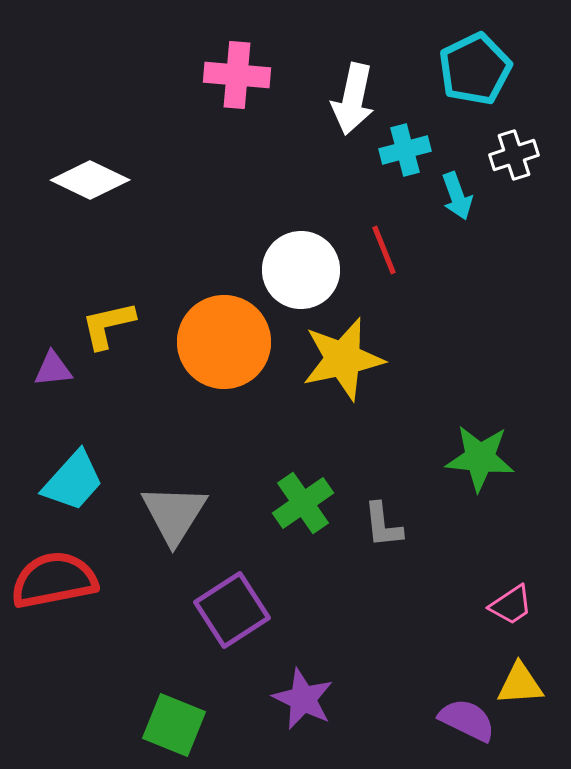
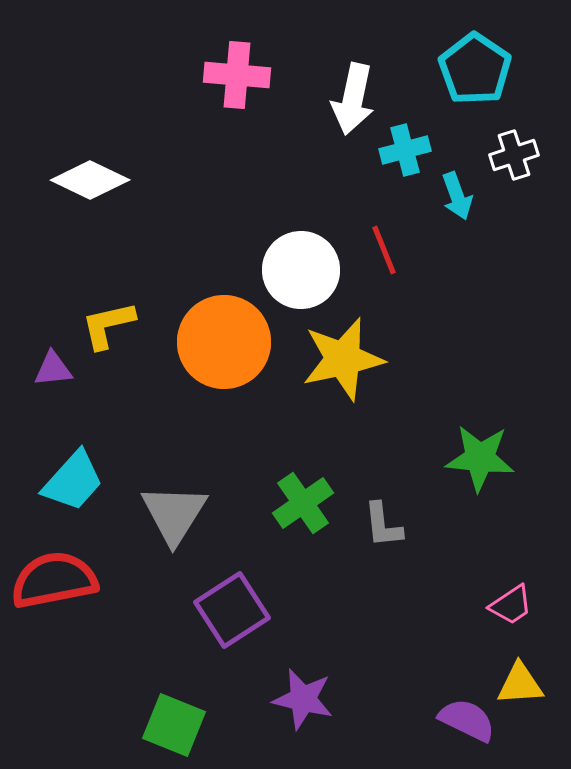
cyan pentagon: rotated 12 degrees counterclockwise
purple star: rotated 12 degrees counterclockwise
